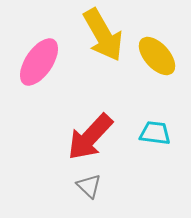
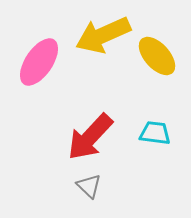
yellow arrow: rotated 96 degrees clockwise
